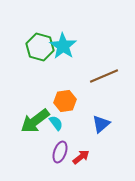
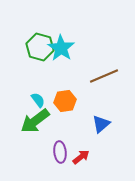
cyan star: moved 2 px left, 2 px down
cyan semicircle: moved 18 px left, 23 px up
purple ellipse: rotated 25 degrees counterclockwise
